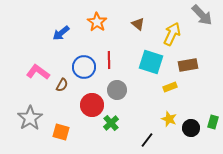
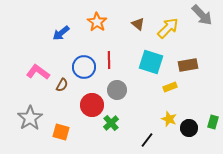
yellow arrow: moved 4 px left, 6 px up; rotated 20 degrees clockwise
black circle: moved 2 px left
